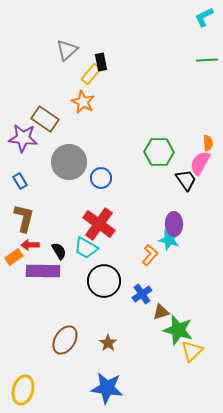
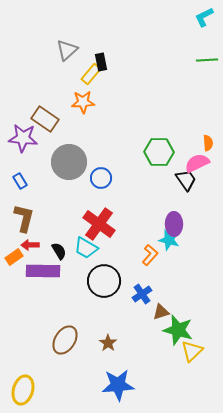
orange star: rotated 30 degrees counterclockwise
pink semicircle: moved 3 px left; rotated 35 degrees clockwise
blue star: moved 11 px right, 3 px up; rotated 12 degrees counterclockwise
